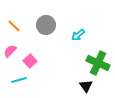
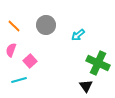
pink semicircle: moved 1 px right, 1 px up; rotated 24 degrees counterclockwise
